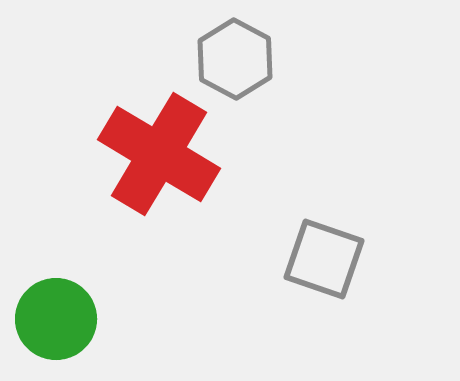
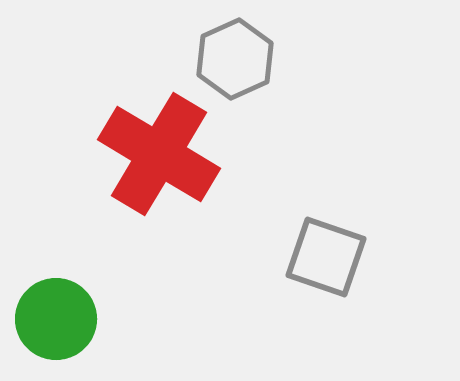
gray hexagon: rotated 8 degrees clockwise
gray square: moved 2 px right, 2 px up
